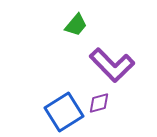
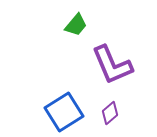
purple L-shape: rotated 21 degrees clockwise
purple diamond: moved 11 px right, 10 px down; rotated 25 degrees counterclockwise
